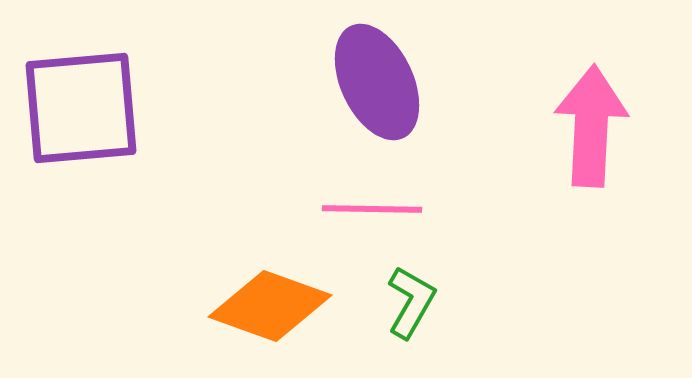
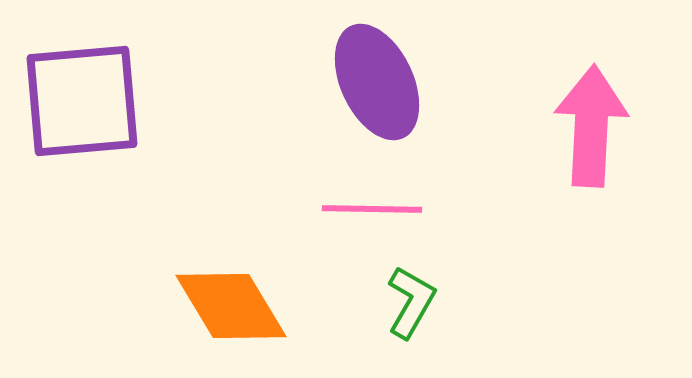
purple square: moved 1 px right, 7 px up
orange diamond: moved 39 px left; rotated 39 degrees clockwise
